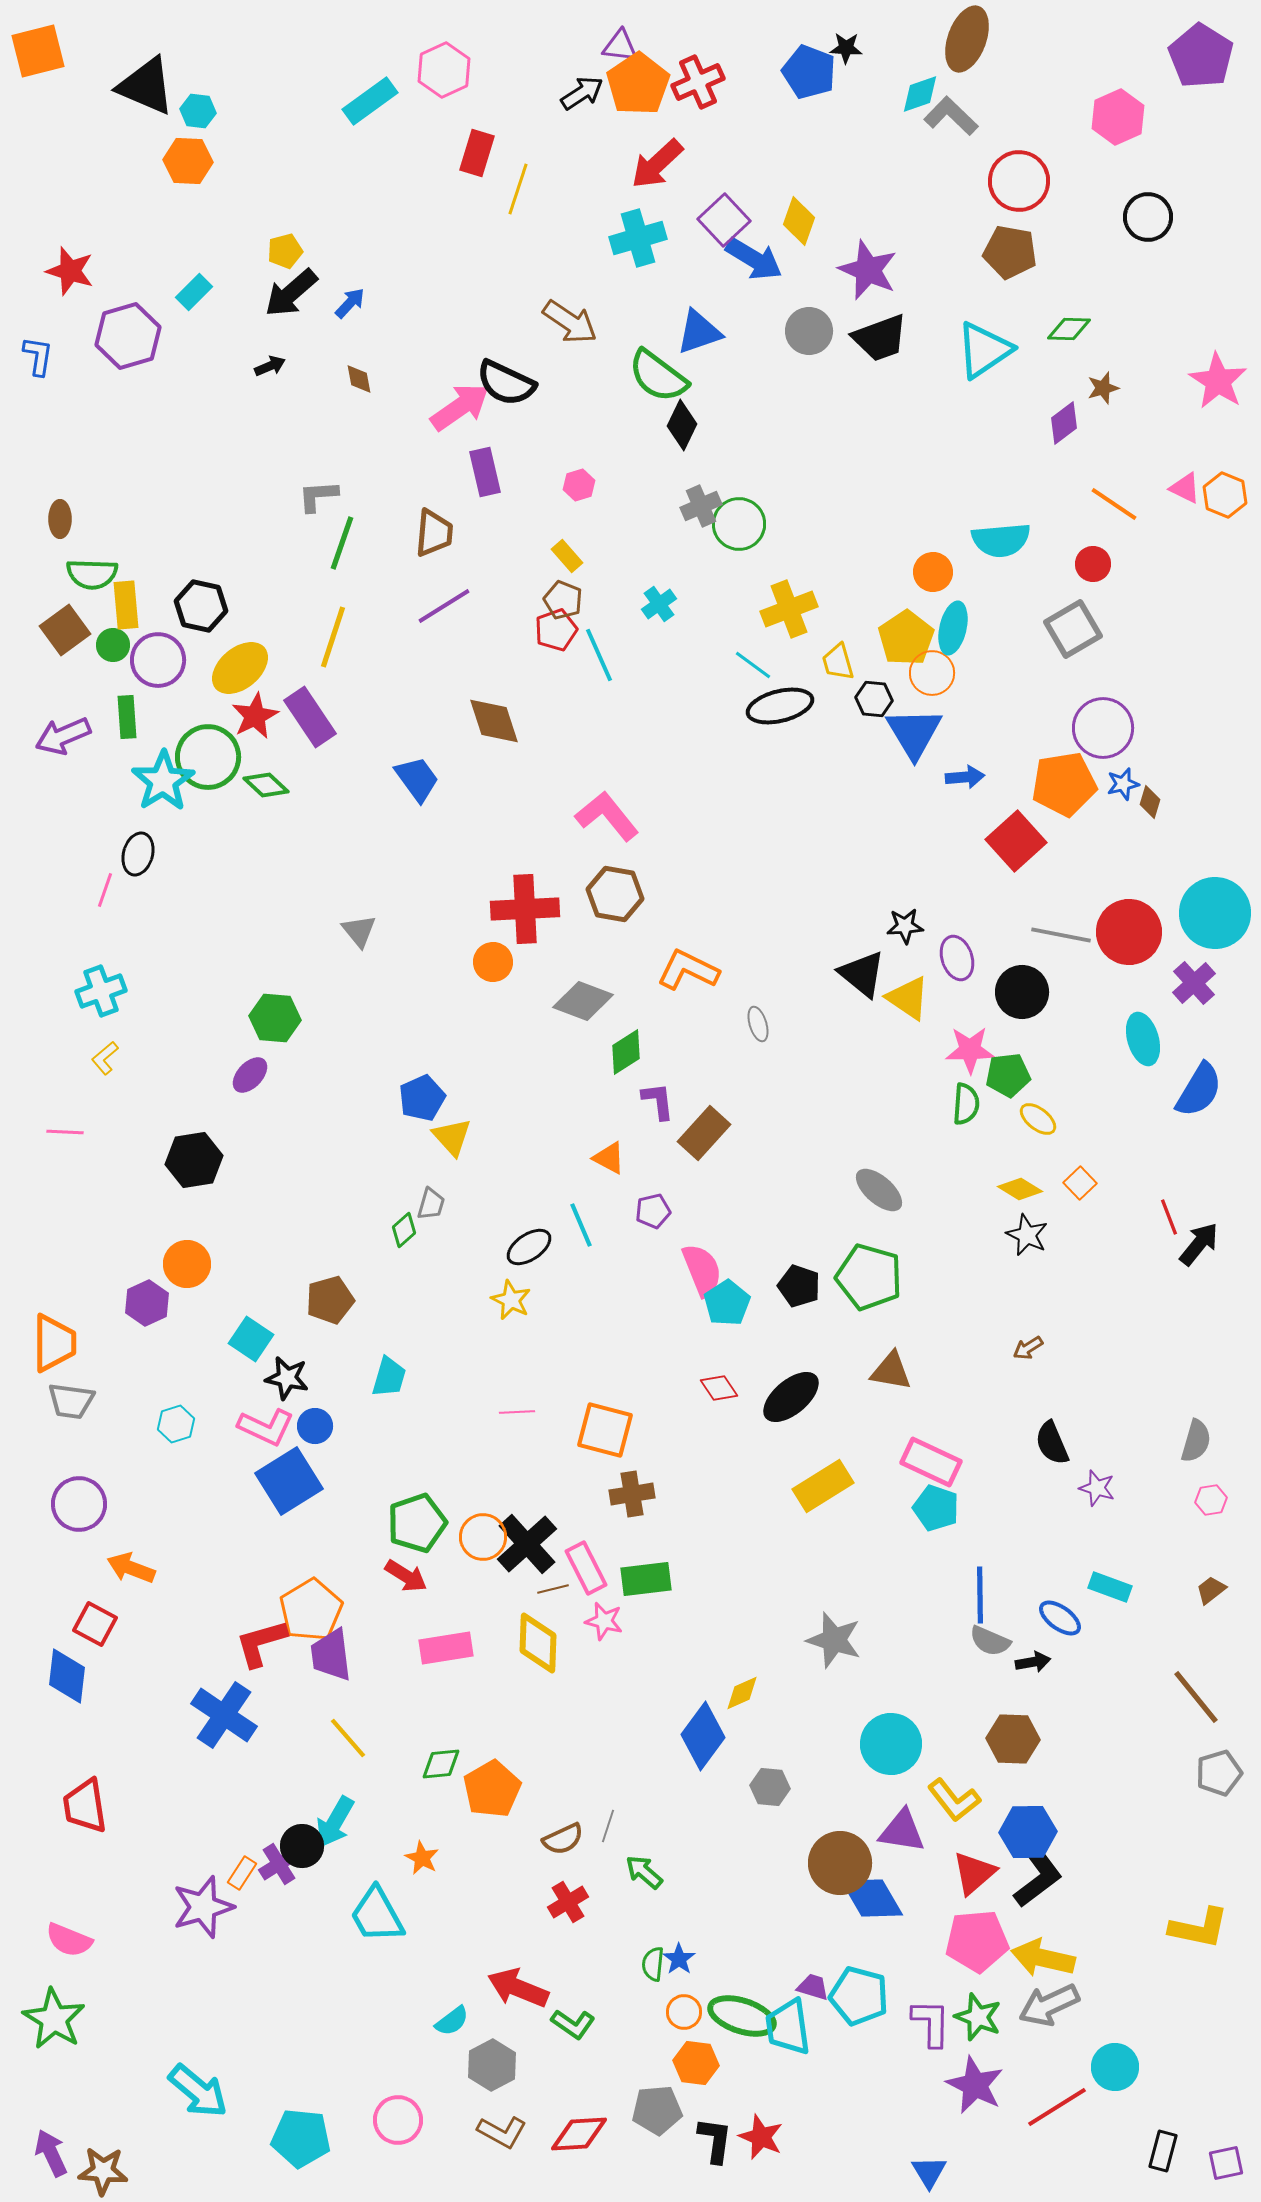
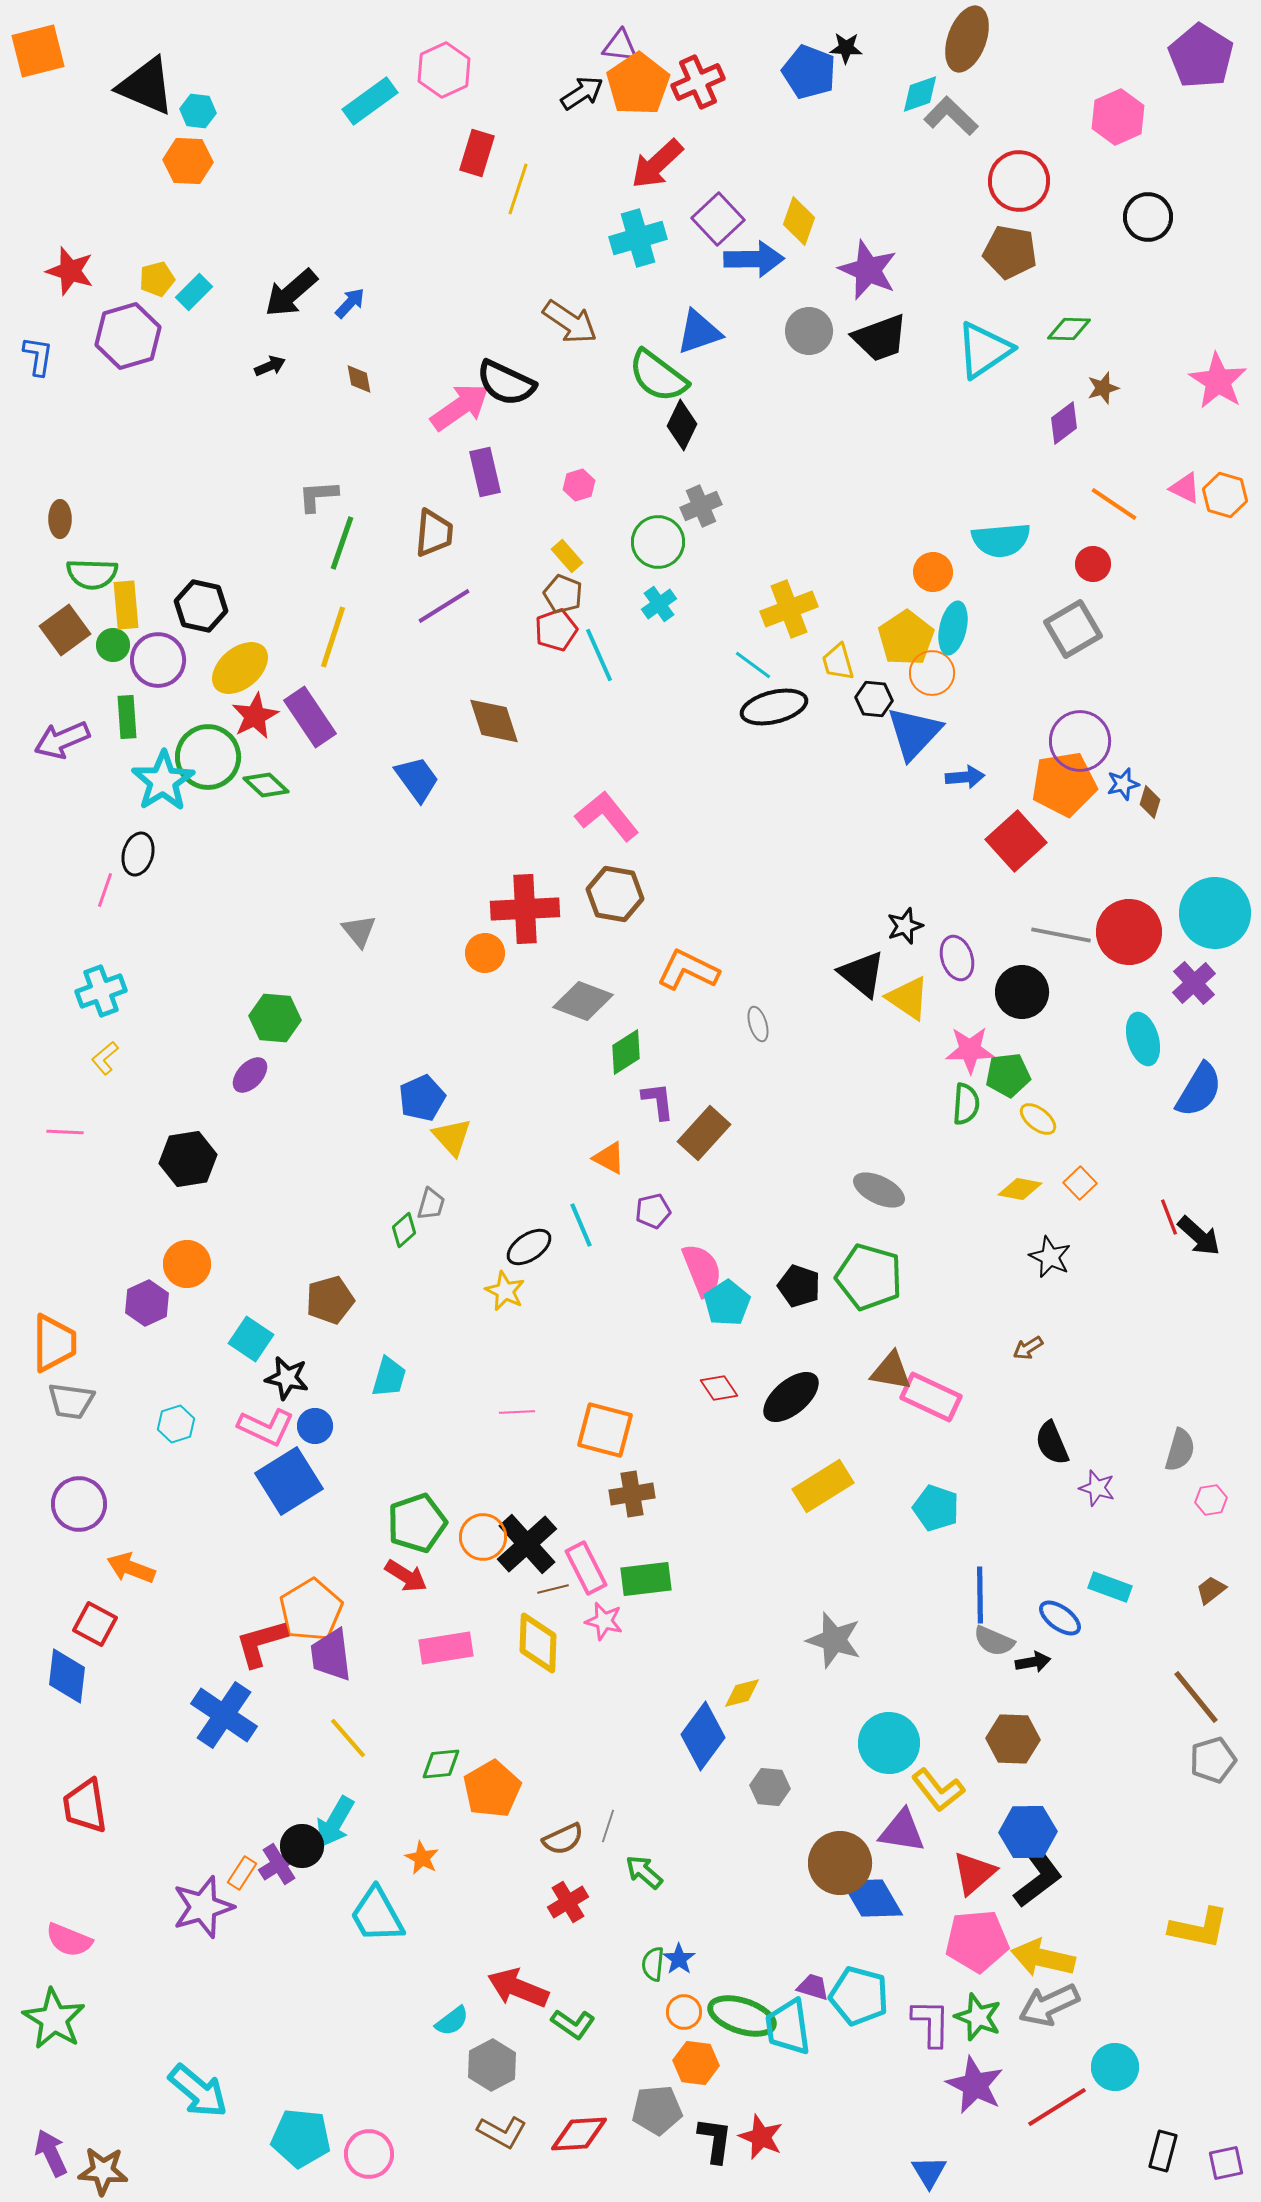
purple square at (724, 220): moved 6 px left, 1 px up
yellow pentagon at (285, 251): moved 128 px left, 28 px down
blue arrow at (754, 259): rotated 32 degrees counterclockwise
orange hexagon at (1225, 495): rotated 6 degrees counterclockwise
green circle at (739, 524): moved 81 px left, 18 px down
brown pentagon at (563, 600): moved 6 px up
black ellipse at (780, 706): moved 6 px left, 1 px down
purple circle at (1103, 728): moved 23 px left, 13 px down
blue triangle at (914, 733): rotated 14 degrees clockwise
purple arrow at (63, 736): moved 1 px left, 4 px down
black star at (905, 926): rotated 15 degrees counterclockwise
orange circle at (493, 962): moved 8 px left, 9 px up
black hexagon at (194, 1160): moved 6 px left, 1 px up
yellow diamond at (1020, 1189): rotated 21 degrees counterclockwise
gray ellipse at (879, 1190): rotated 15 degrees counterclockwise
black star at (1027, 1235): moved 23 px right, 22 px down
black arrow at (1199, 1244): moved 8 px up; rotated 93 degrees clockwise
yellow star at (511, 1300): moved 6 px left, 9 px up
gray semicircle at (1196, 1441): moved 16 px left, 9 px down
pink rectangle at (931, 1462): moved 65 px up
gray semicircle at (990, 1641): moved 4 px right
yellow diamond at (742, 1693): rotated 9 degrees clockwise
cyan circle at (891, 1744): moved 2 px left, 1 px up
gray pentagon at (1219, 1773): moved 6 px left, 13 px up
yellow L-shape at (954, 1800): moved 16 px left, 10 px up
pink circle at (398, 2120): moved 29 px left, 34 px down
